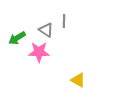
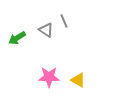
gray line: rotated 24 degrees counterclockwise
pink star: moved 10 px right, 25 px down
